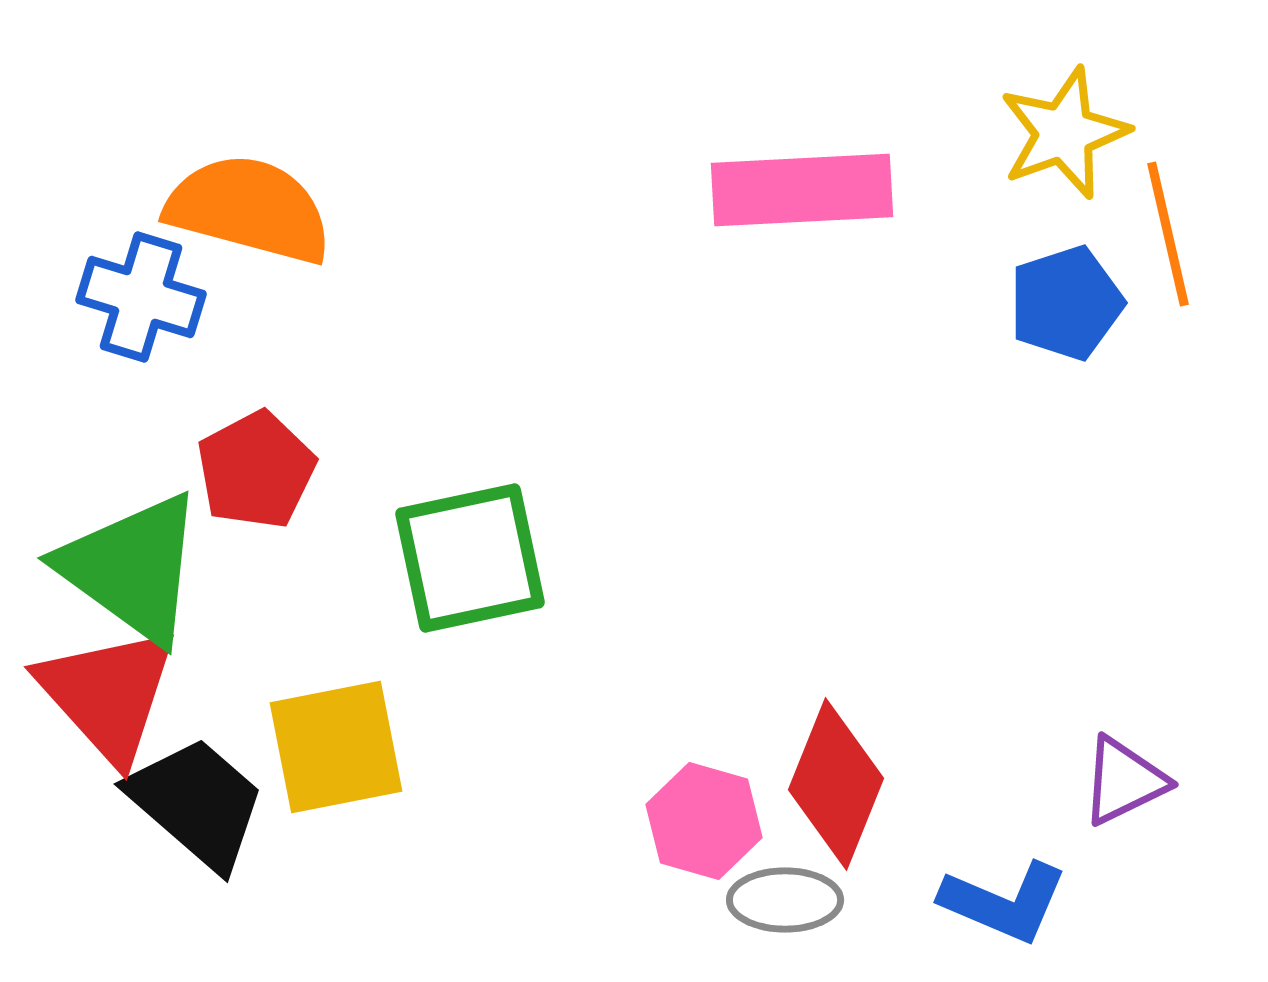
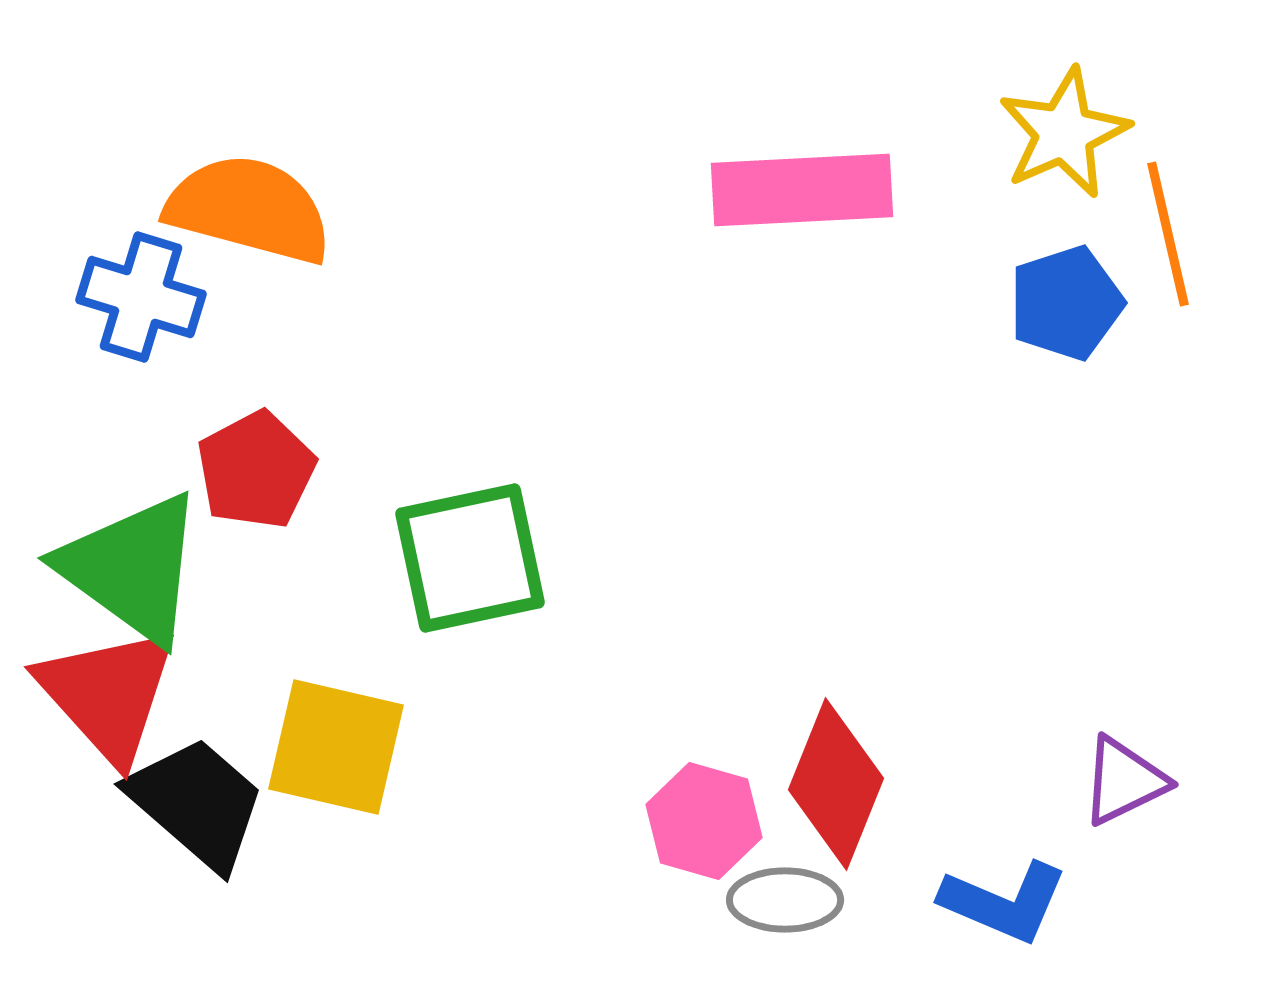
yellow star: rotated 4 degrees counterclockwise
yellow square: rotated 24 degrees clockwise
